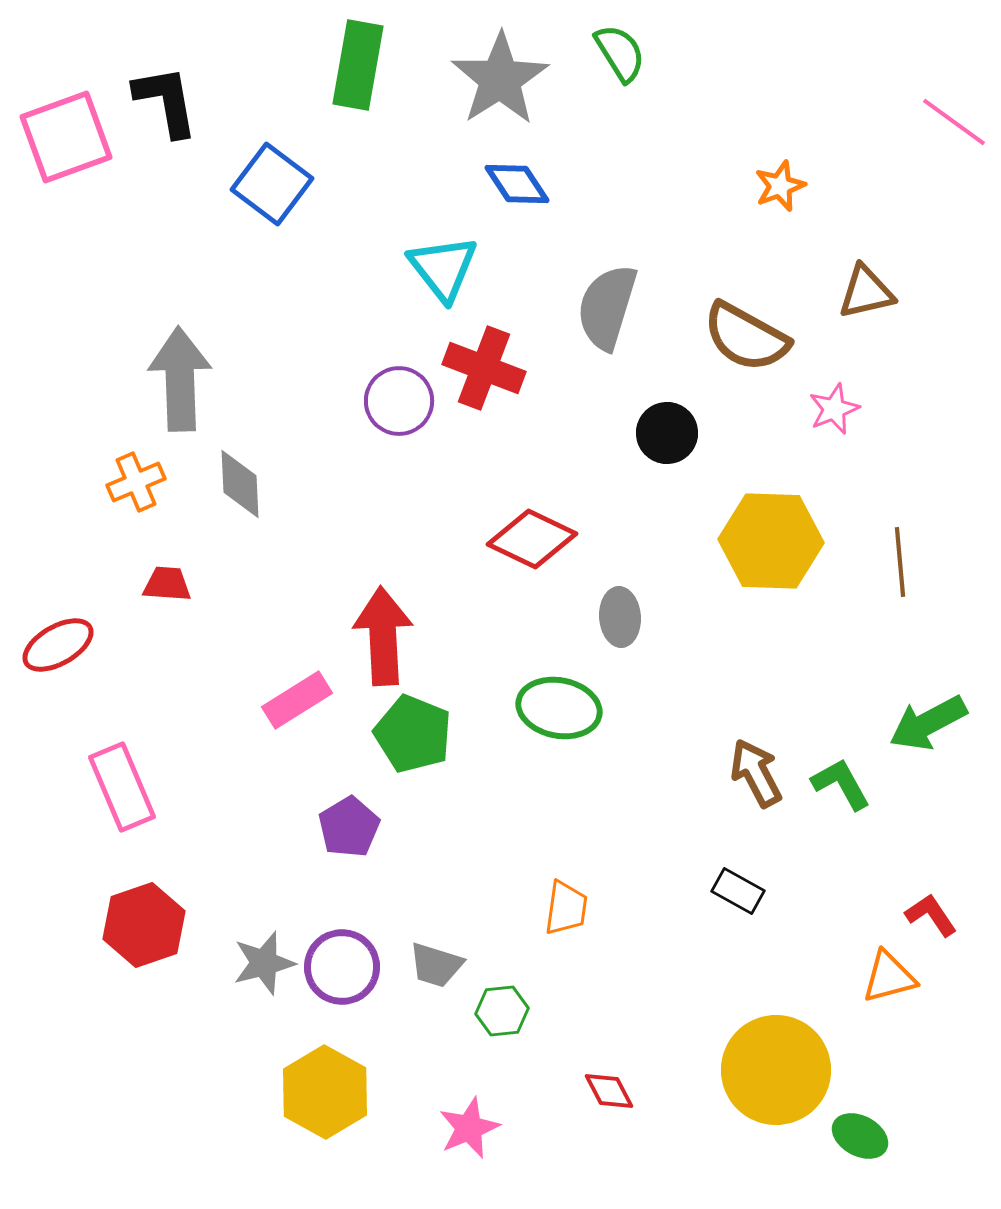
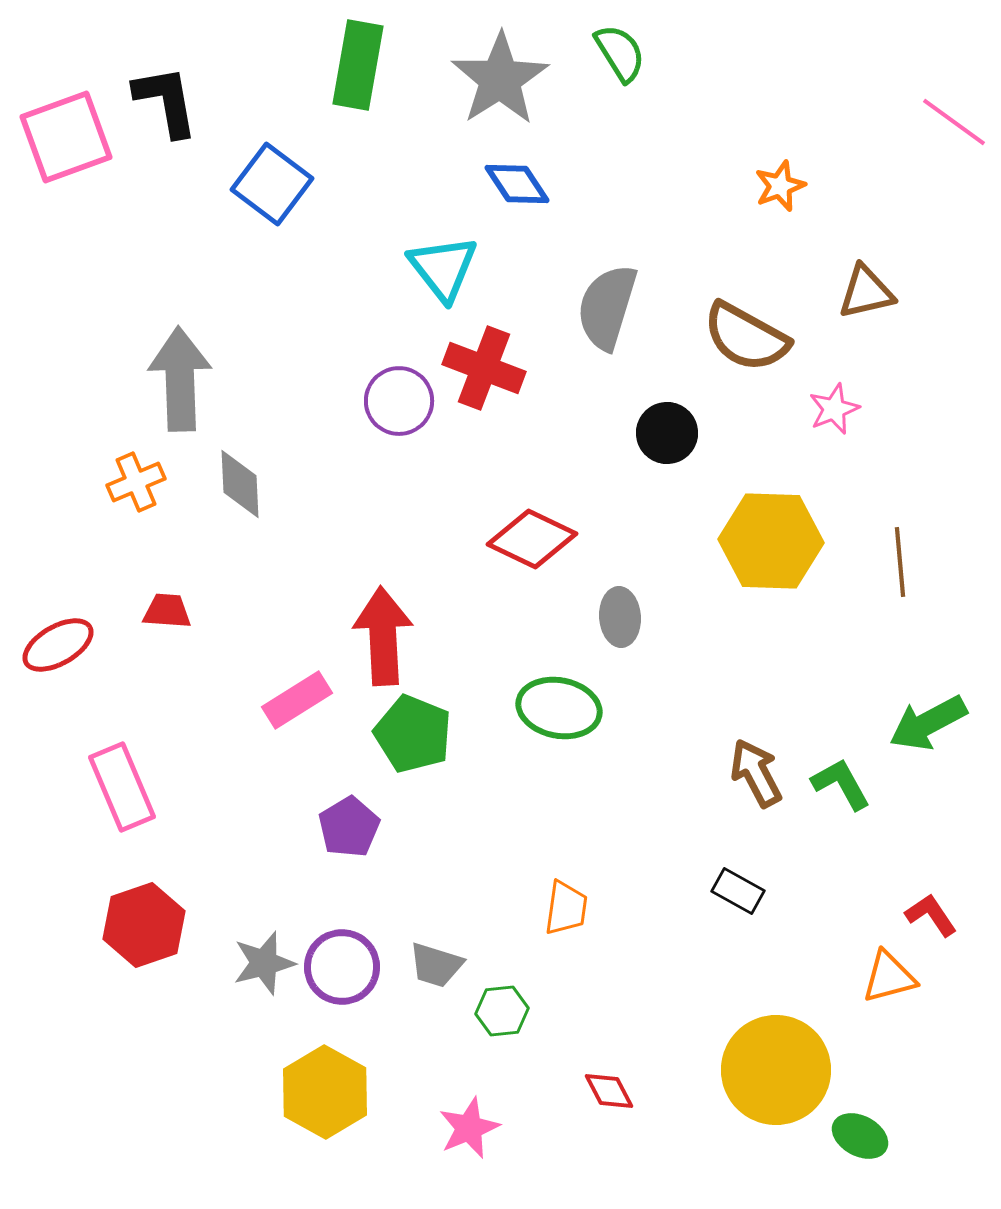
red trapezoid at (167, 584): moved 27 px down
